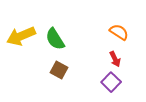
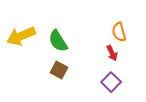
orange semicircle: rotated 138 degrees counterclockwise
green semicircle: moved 3 px right, 2 px down
red arrow: moved 3 px left, 6 px up
